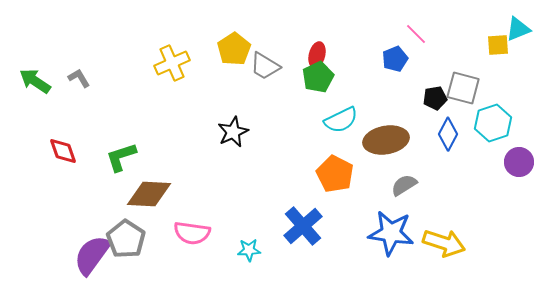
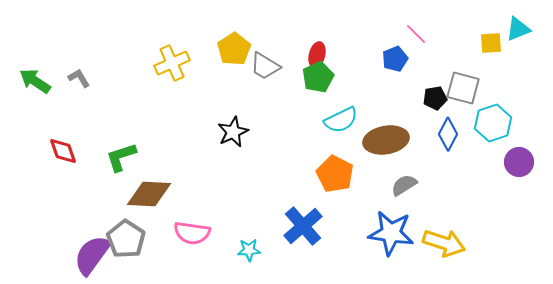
yellow square: moved 7 px left, 2 px up
